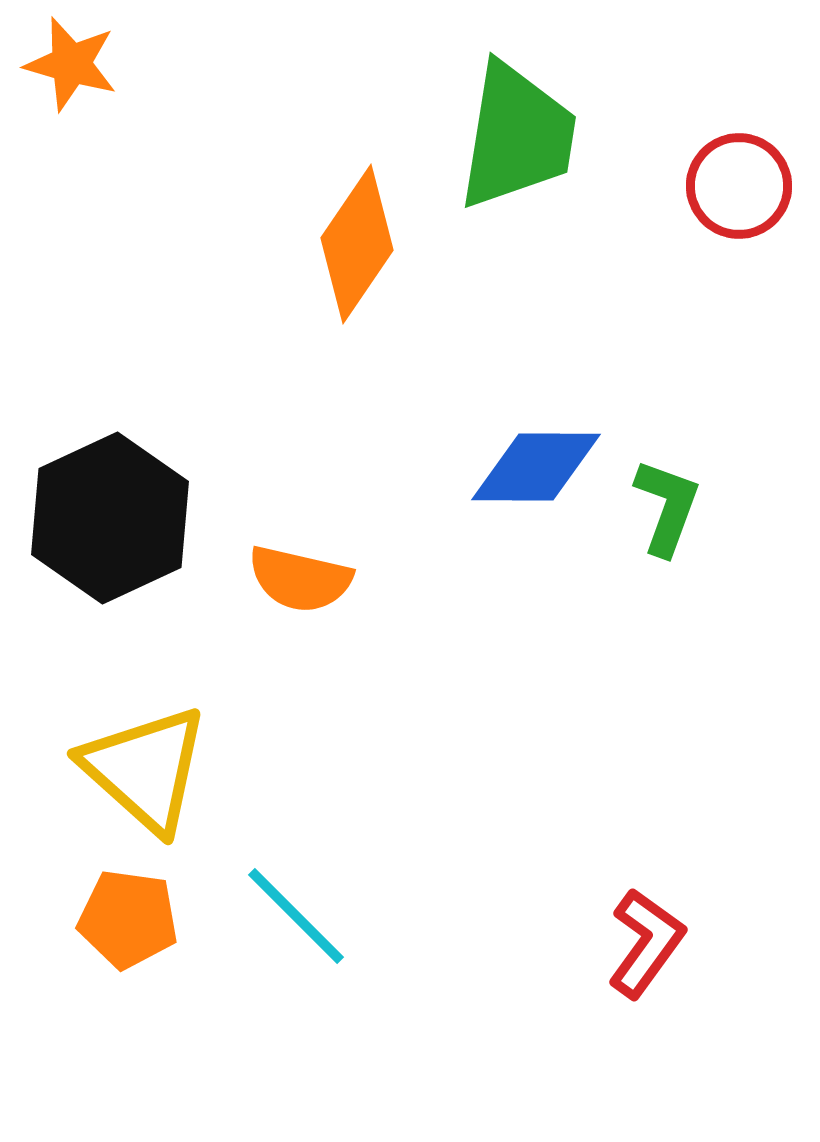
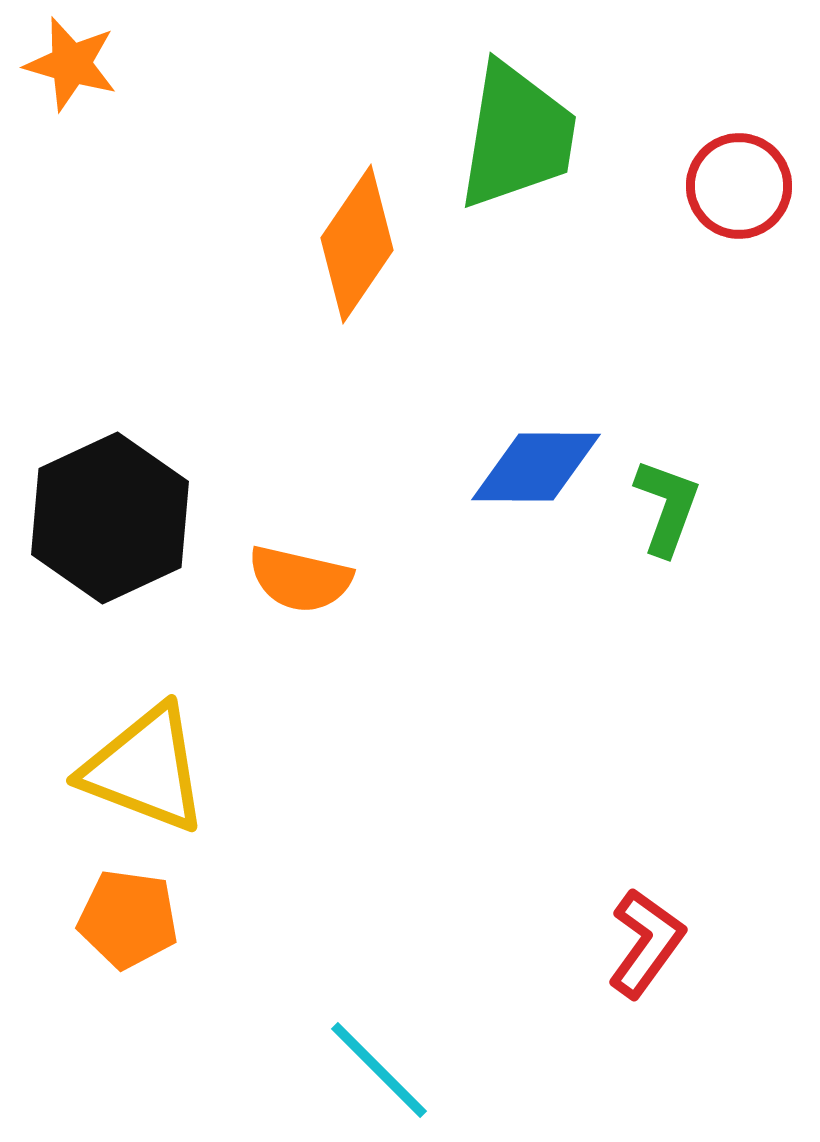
yellow triangle: rotated 21 degrees counterclockwise
cyan line: moved 83 px right, 154 px down
